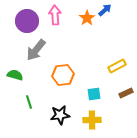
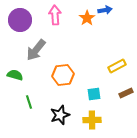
blue arrow: rotated 32 degrees clockwise
purple circle: moved 7 px left, 1 px up
black star: rotated 12 degrees counterclockwise
